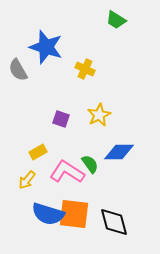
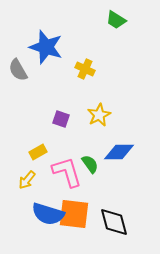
pink L-shape: rotated 40 degrees clockwise
